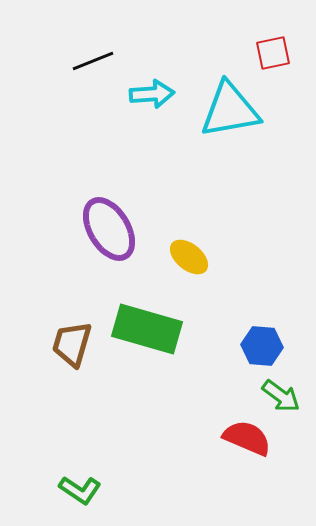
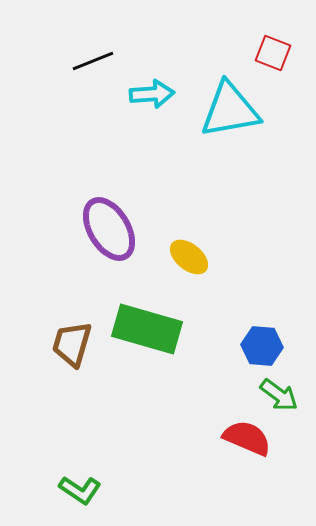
red square: rotated 33 degrees clockwise
green arrow: moved 2 px left, 1 px up
